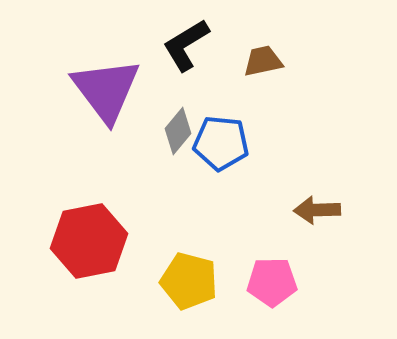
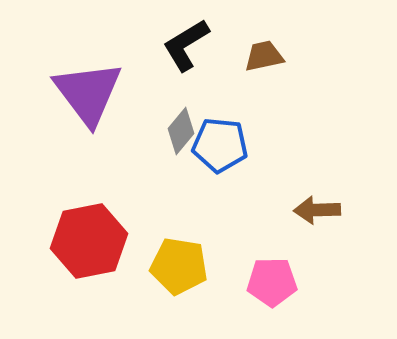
brown trapezoid: moved 1 px right, 5 px up
purple triangle: moved 18 px left, 3 px down
gray diamond: moved 3 px right
blue pentagon: moved 1 px left, 2 px down
yellow pentagon: moved 10 px left, 15 px up; rotated 6 degrees counterclockwise
